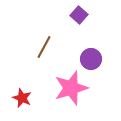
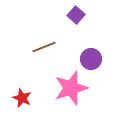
purple square: moved 3 px left
brown line: rotated 40 degrees clockwise
